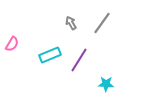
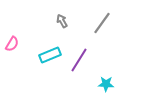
gray arrow: moved 9 px left, 2 px up
